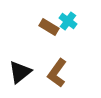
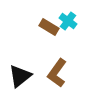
black triangle: moved 4 px down
